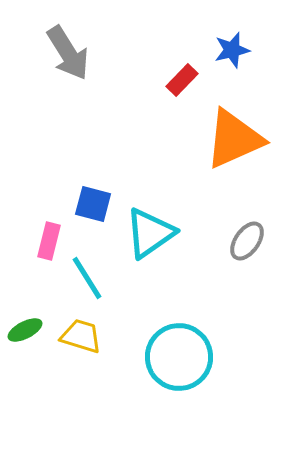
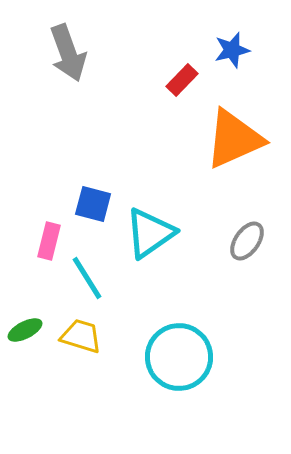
gray arrow: rotated 12 degrees clockwise
